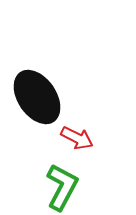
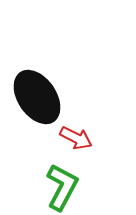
red arrow: moved 1 px left
